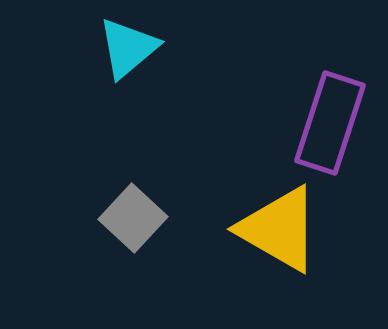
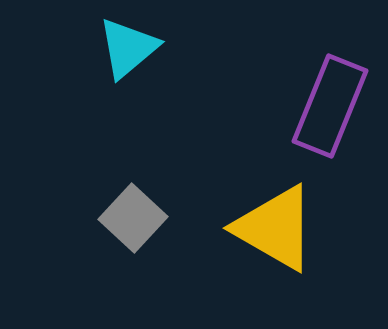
purple rectangle: moved 17 px up; rotated 4 degrees clockwise
yellow triangle: moved 4 px left, 1 px up
